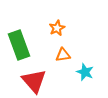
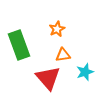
orange star: moved 1 px down
cyan star: rotated 30 degrees clockwise
red triangle: moved 14 px right, 3 px up
